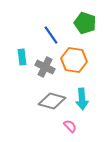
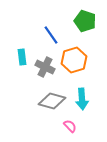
green pentagon: moved 2 px up
orange hexagon: rotated 25 degrees counterclockwise
